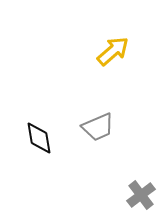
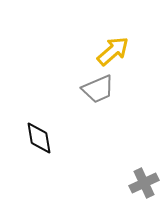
gray trapezoid: moved 38 px up
gray cross: moved 3 px right, 12 px up; rotated 12 degrees clockwise
